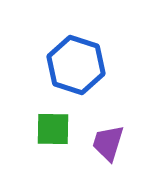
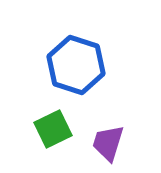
green square: rotated 27 degrees counterclockwise
